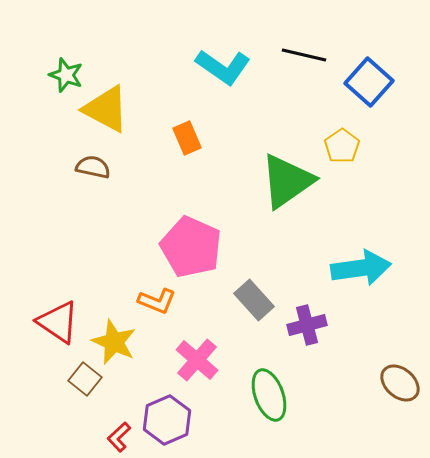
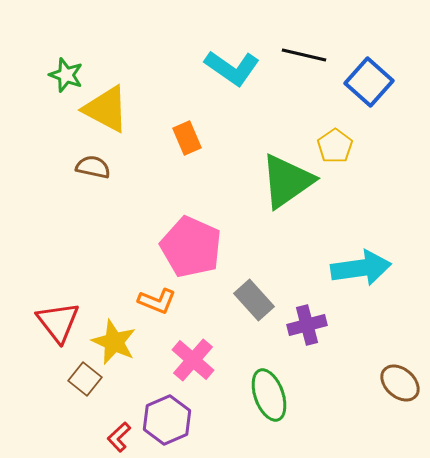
cyan L-shape: moved 9 px right, 1 px down
yellow pentagon: moved 7 px left
red triangle: rotated 18 degrees clockwise
pink cross: moved 4 px left
